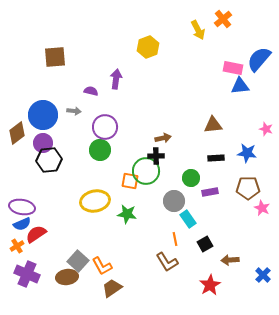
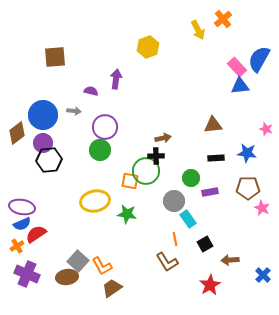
blue semicircle at (259, 59): rotated 12 degrees counterclockwise
pink rectangle at (233, 68): moved 4 px right, 1 px up; rotated 36 degrees clockwise
